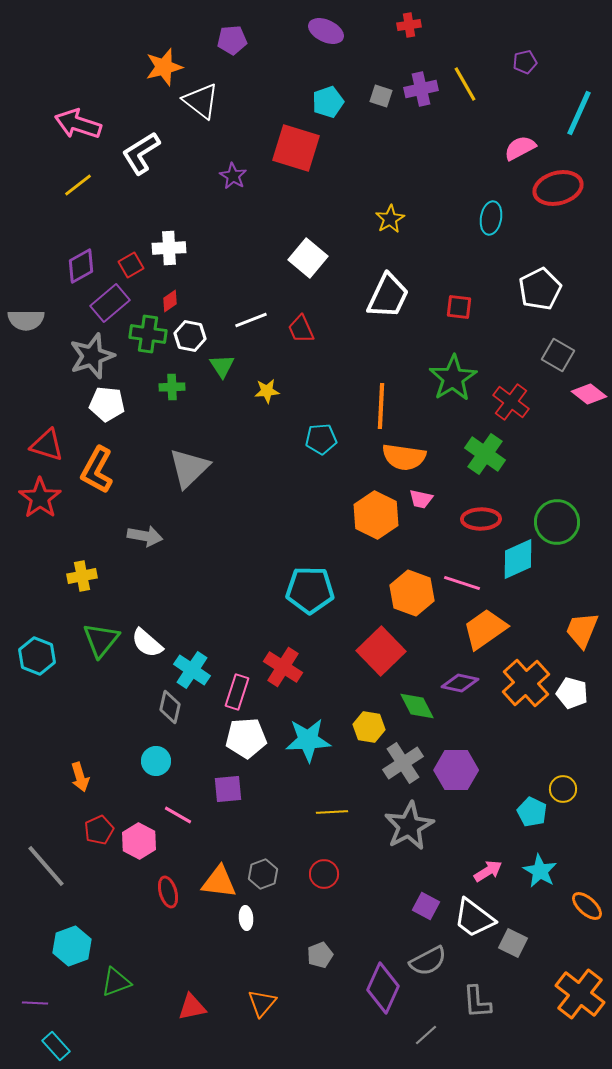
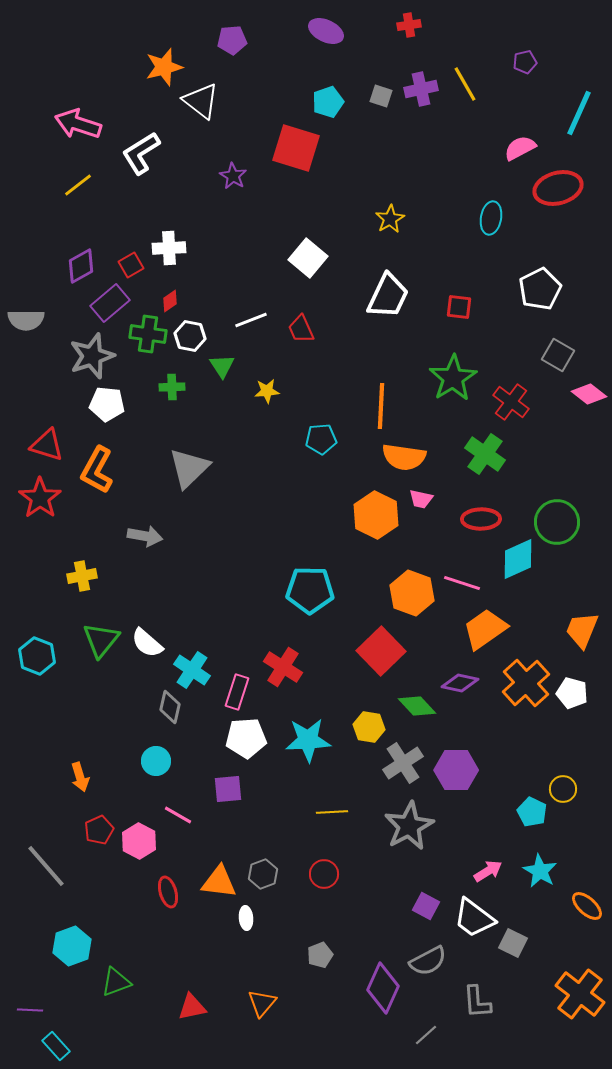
green diamond at (417, 706): rotated 15 degrees counterclockwise
purple line at (35, 1003): moved 5 px left, 7 px down
